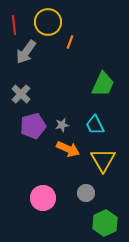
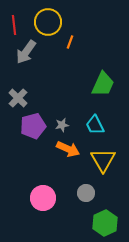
gray cross: moved 3 px left, 4 px down
